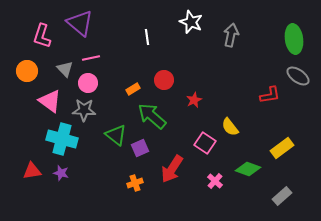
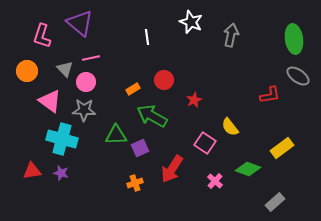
pink circle: moved 2 px left, 1 px up
green arrow: rotated 12 degrees counterclockwise
green triangle: rotated 40 degrees counterclockwise
gray rectangle: moved 7 px left, 6 px down
